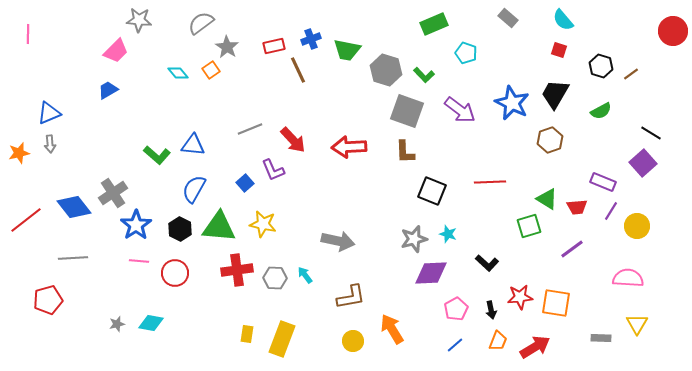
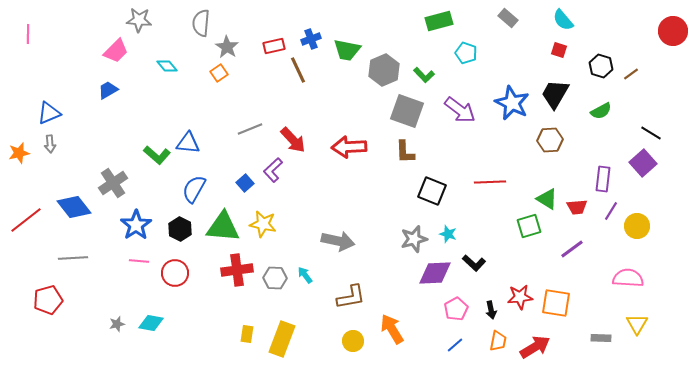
gray semicircle at (201, 23): rotated 48 degrees counterclockwise
green rectangle at (434, 24): moved 5 px right, 3 px up; rotated 8 degrees clockwise
orange square at (211, 70): moved 8 px right, 3 px down
gray hexagon at (386, 70): moved 2 px left; rotated 20 degrees clockwise
cyan diamond at (178, 73): moved 11 px left, 7 px up
brown hexagon at (550, 140): rotated 15 degrees clockwise
blue triangle at (193, 145): moved 5 px left, 2 px up
purple L-shape at (273, 170): rotated 70 degrees clockwise
purple rectangle at (603, 182): moved 3 px up; rotated 75 degrees clockwise
gray cross at (113, 193): moved 10 px up
green triangle at (219, 227): moved 4 px right
black L-shape at (487, 263): moved 13 px left
purple diamond at (431, 273): moved 4 px right
orange trapezoid at (498, 341): rotated 10 degrees counterclockwise
